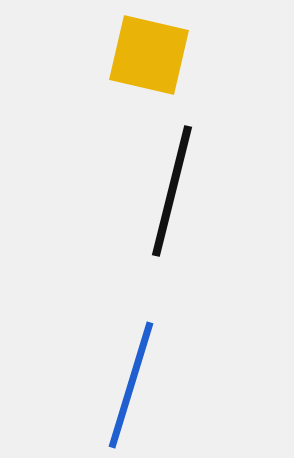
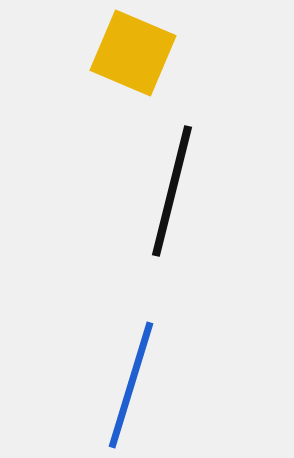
yellow square: moved 16 px left, 2 px up; rotated 10 degrees clockwise
